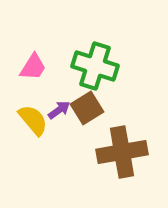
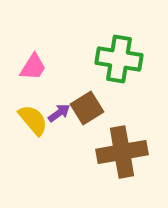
green cross: moved 24 px right, 7 px up; rotated 9 degrees counterclockwise
purple arrow: moved 3 px down
